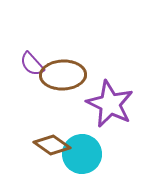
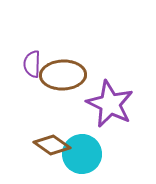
purple semicircle: rotated 44 degrees clockwise
